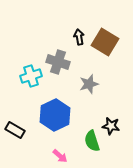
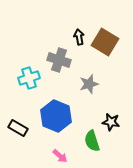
gray cross: moved 1 px right, 2 px up
cyan cross: moved 2 px left, 2 px down
blue hexagon: moved 1 px right, 1 px down; rotated 12 degrees counterclockwise
black star: moved 4 px up
black rectangle: moved 3 px right, 2 px up
